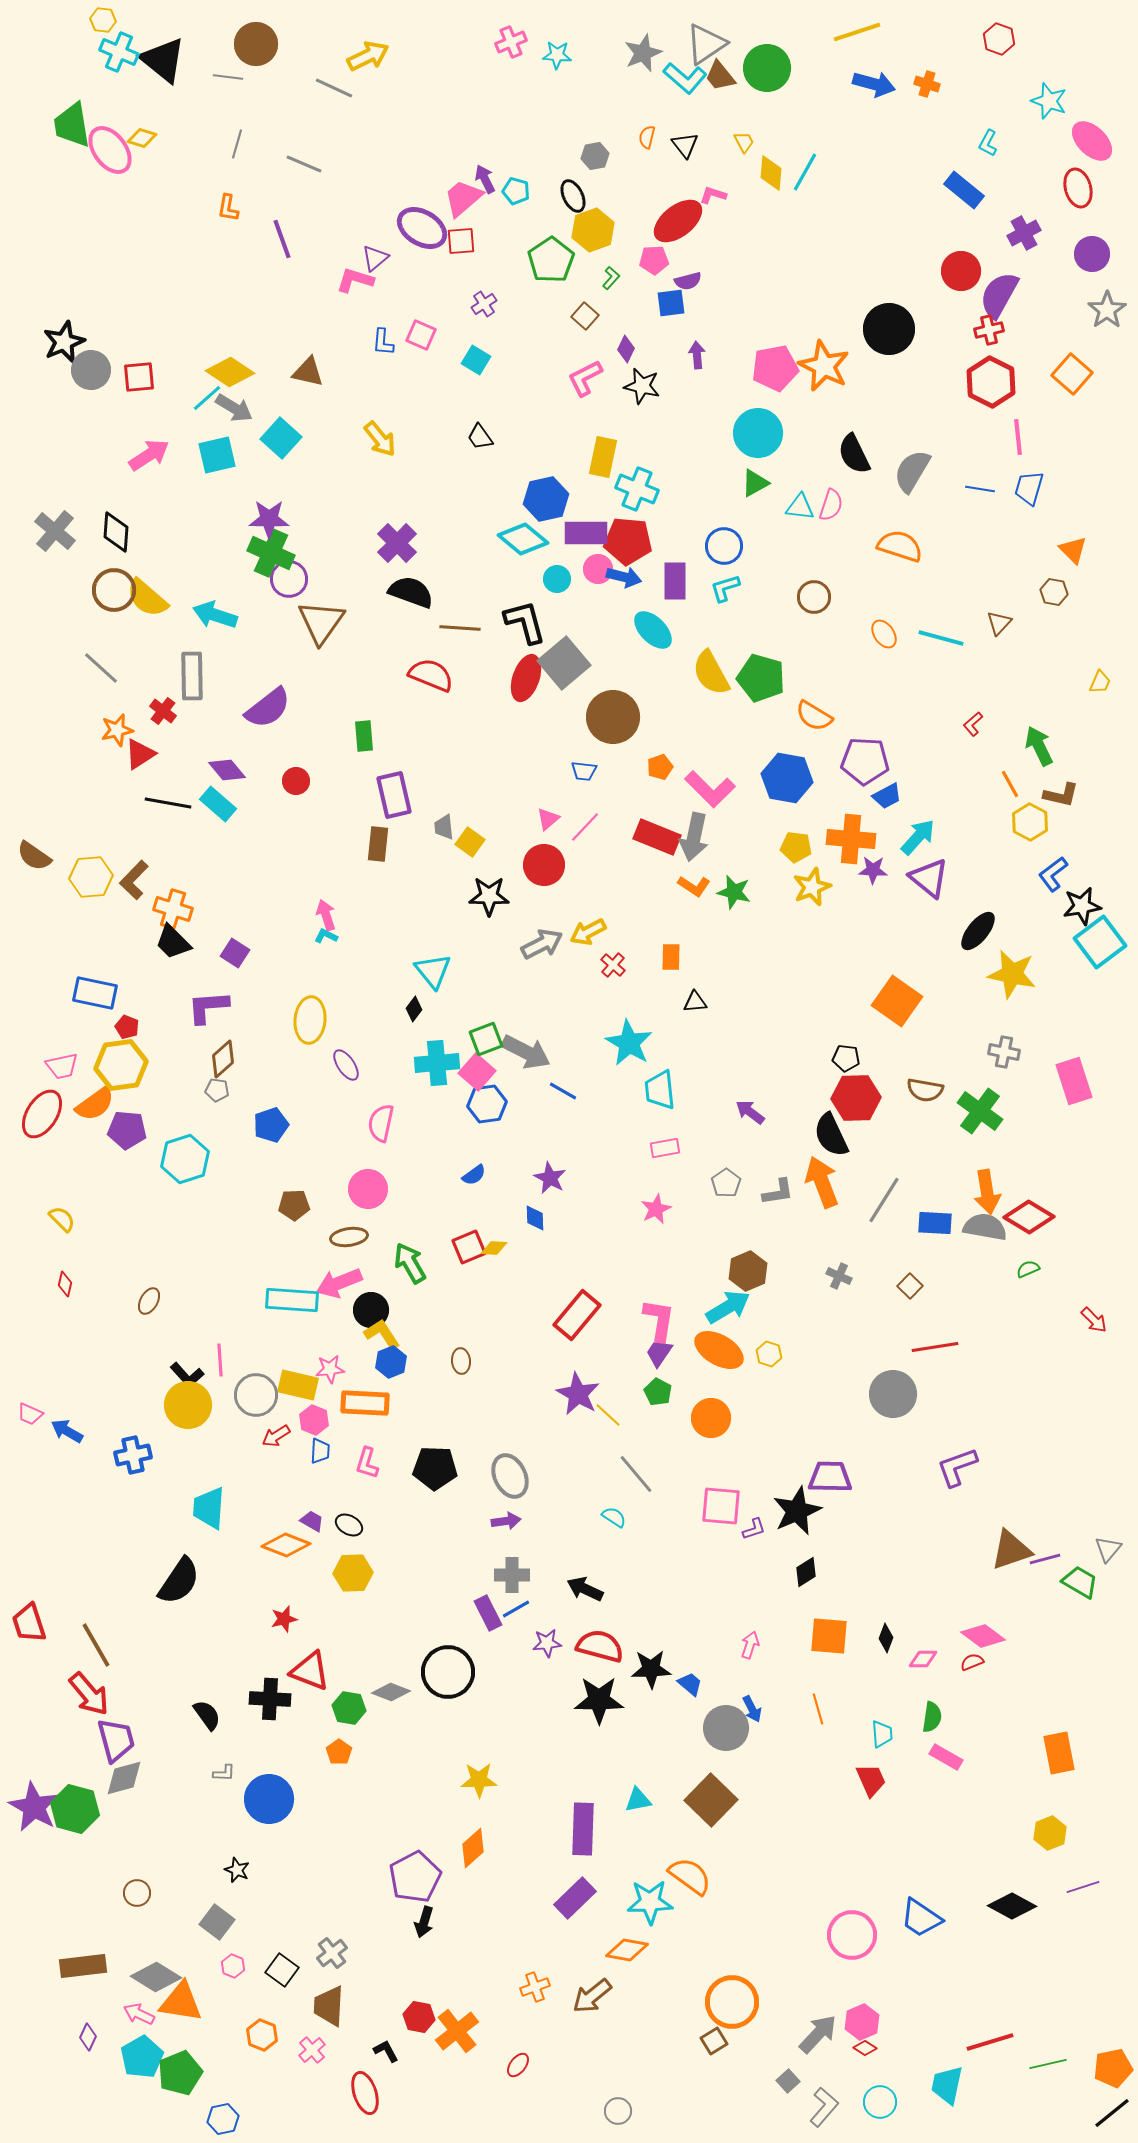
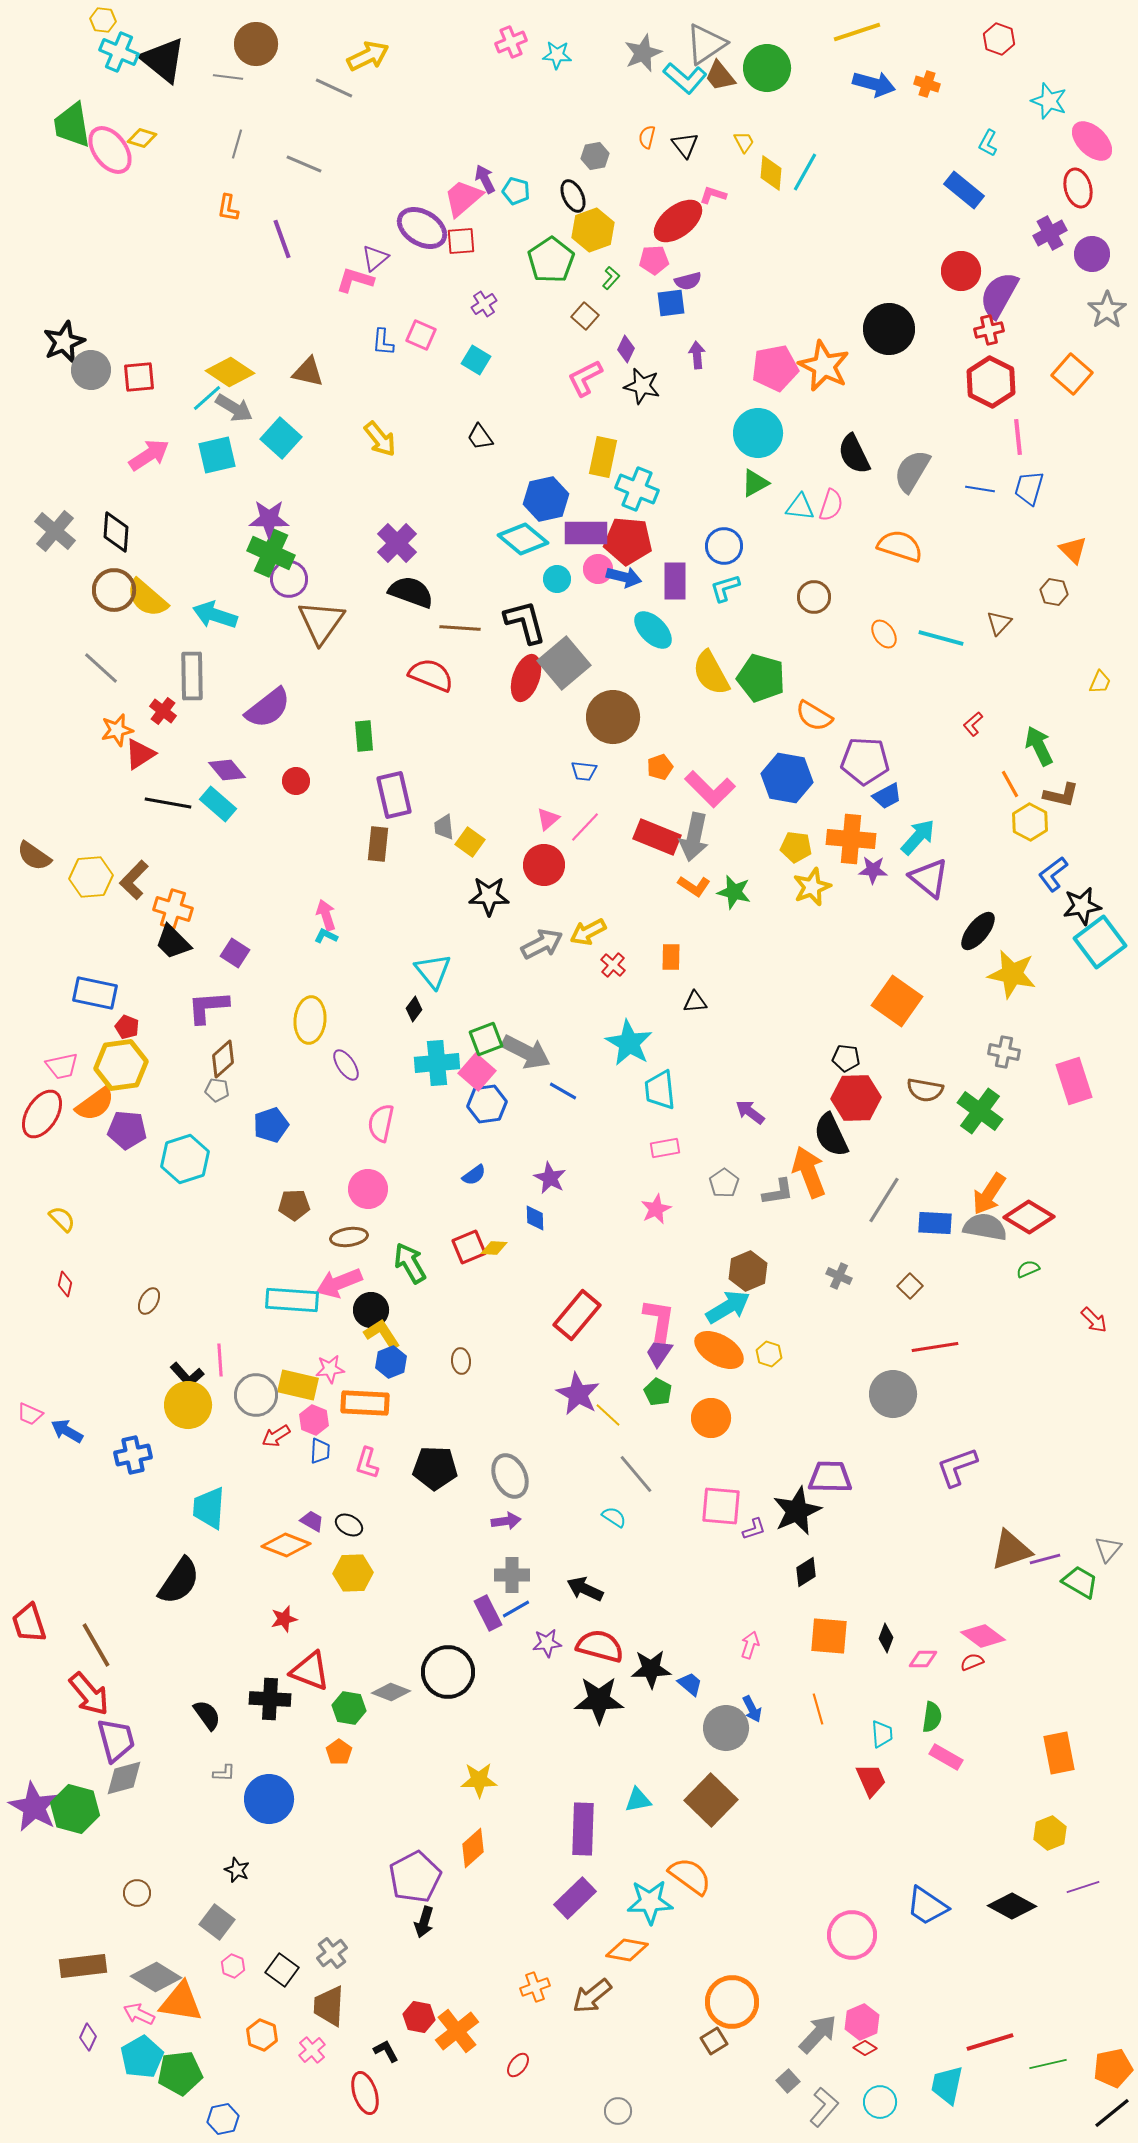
purple cross at (1024, 233): moved 26 px right
orange arrow at (822, 1182): moved 13 px left, 10 px up
gray pentagon at (726, 1183): moved 2 px left
orange arrow at (987, 1192): moved 2 px right, 2 px down; rotated 42 degrees clockwise
blue trapezoid at (921, 1918): moved 6 px right, 12 px up
green pentagon at (180, 2073): rotated 15 degrees clockwise
